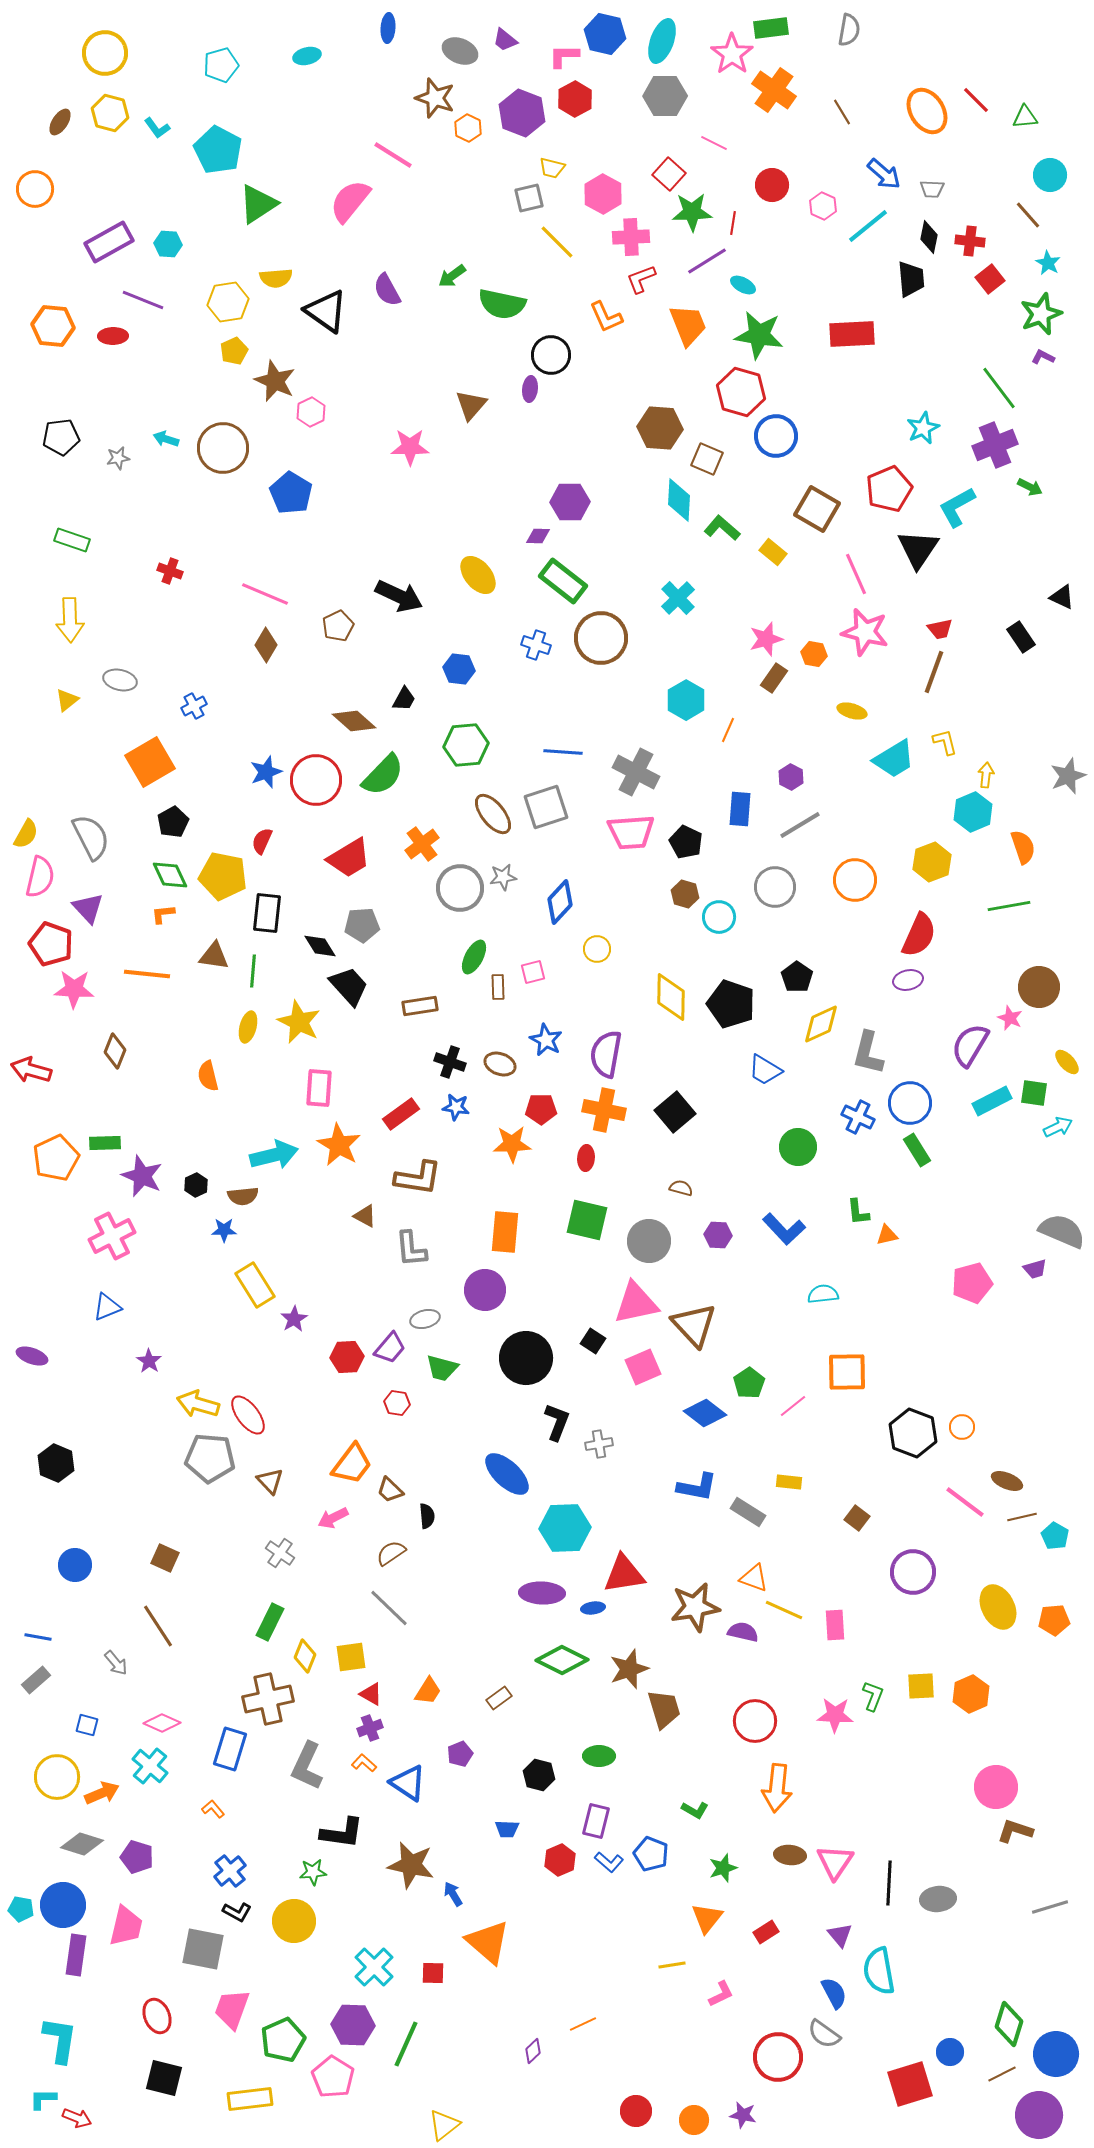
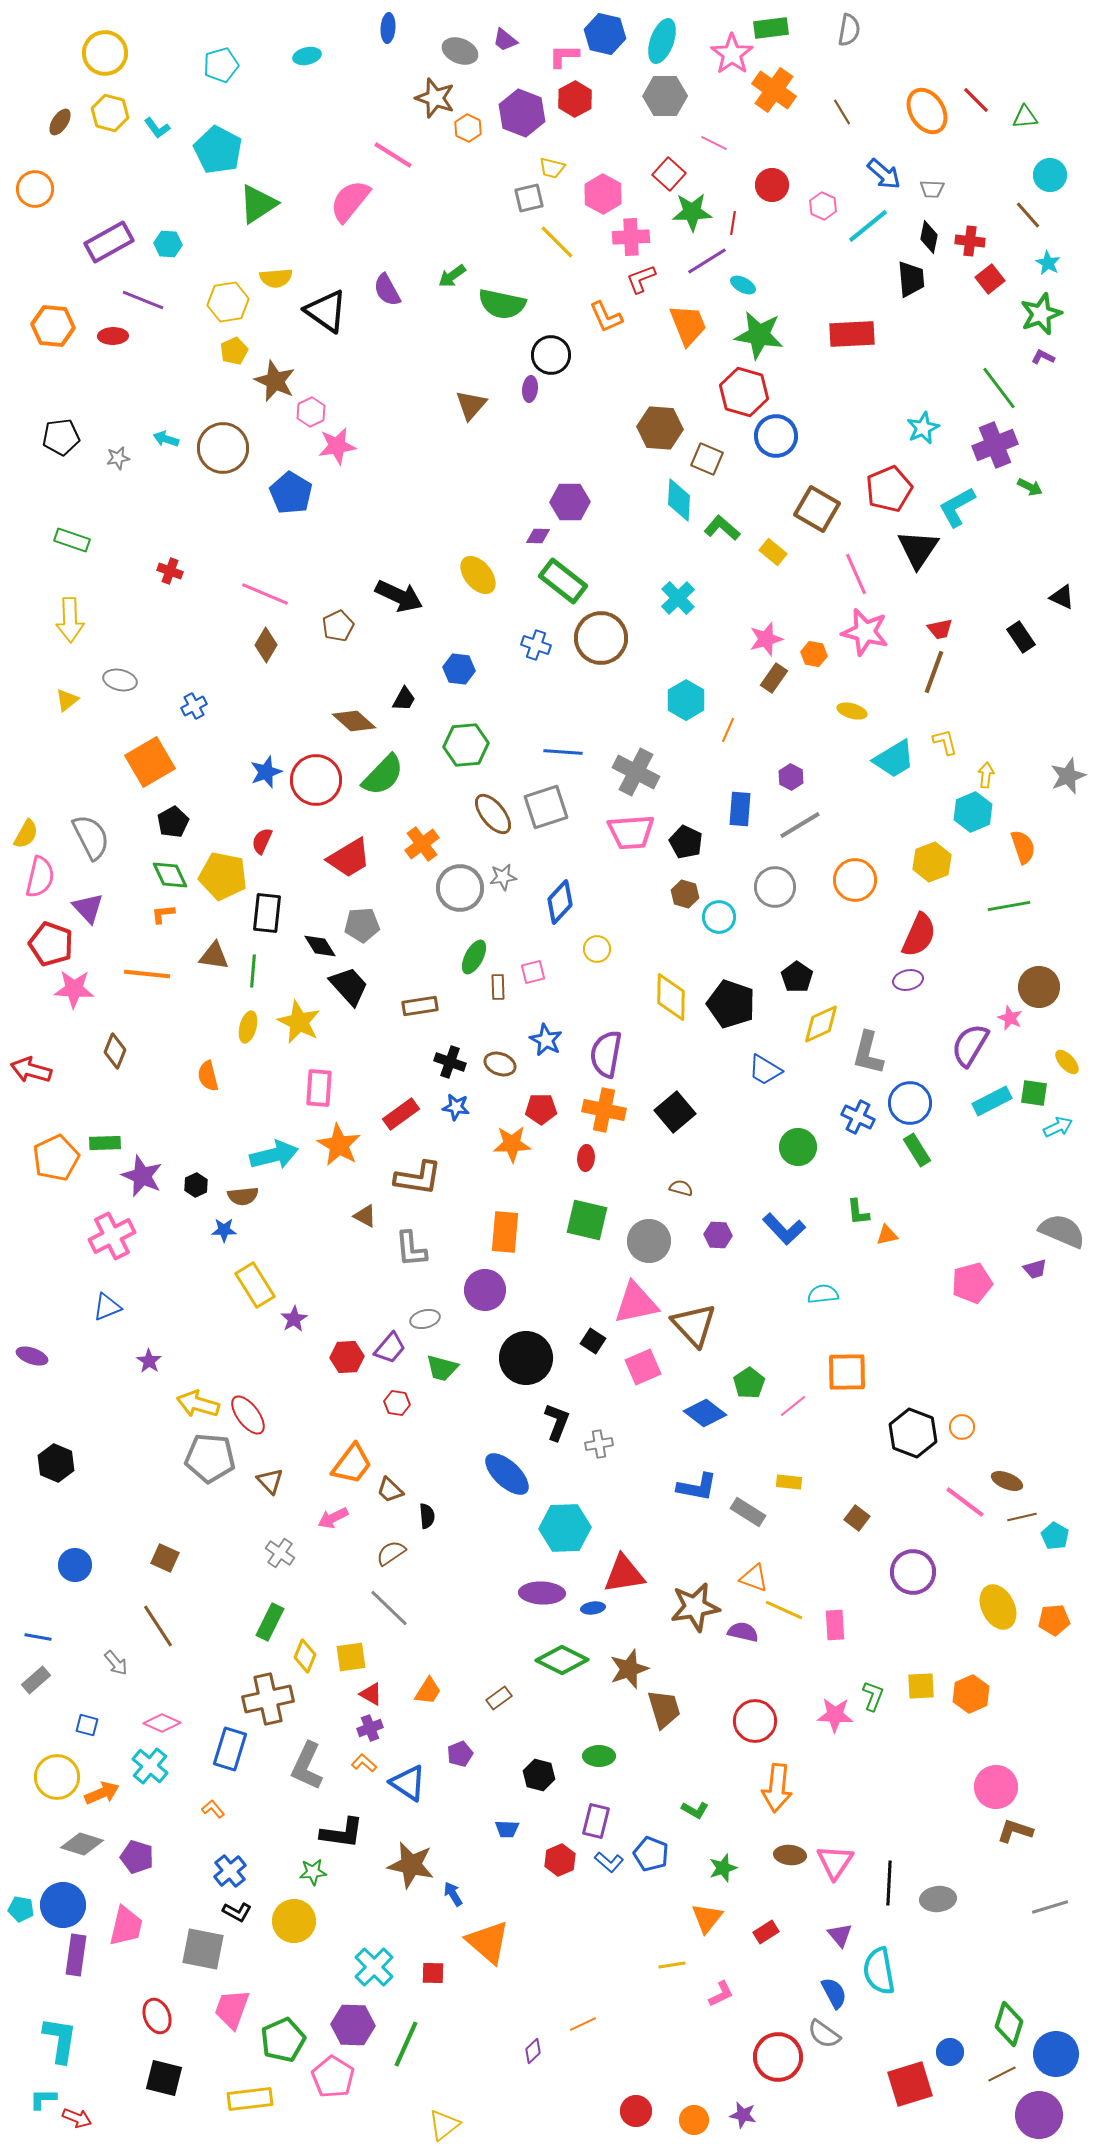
red hexagon at (741, 392): moved 3 px right
pink star at (410, 447): moved 73 px left, 1 px up; rotated 9 degrees counterclockwise
